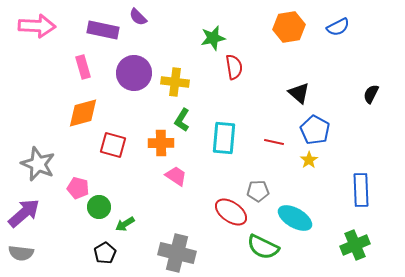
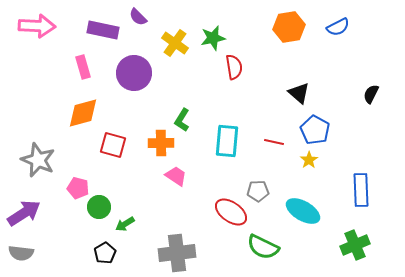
yellow cross: moved 39 px up; rotated 28 degrees clockwise
cyan rectangle: moved 3 px right, 3 px down
gray star: moved 4 px up
purple arrow: rotated 8 degrees clockwise
cyan ellipse: moved 8 px right, 7 px up
gray cross: rotated 21 degrees counterclockwise
